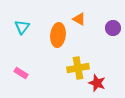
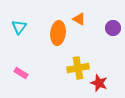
cyan triangle: moved 3 px left
orange ellipse: moved 2 px up
red star: moved 2 px right
